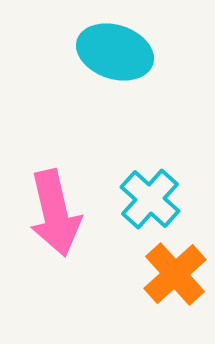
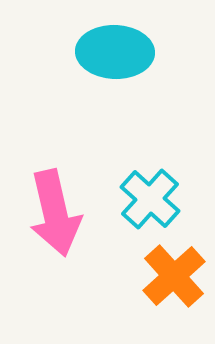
cyan ellipse: rotated 16 degrees counterclockwise
orange cross: moved 1 px left, 2 px down
